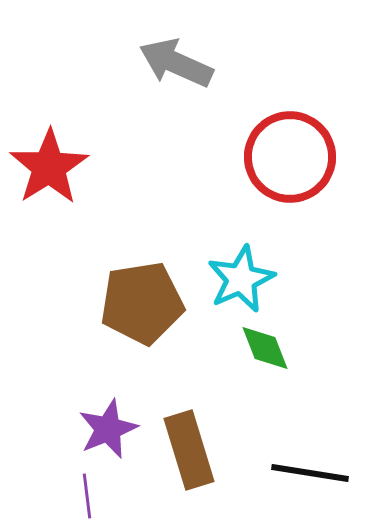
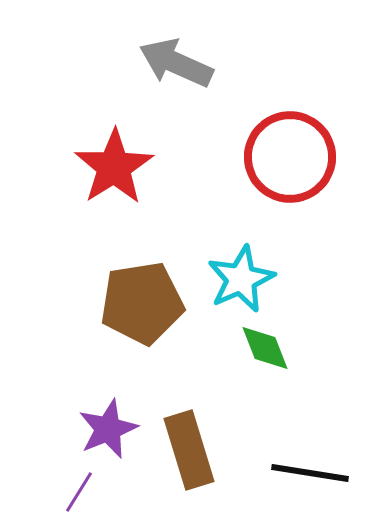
red star: moved 65 px right
purple line: moved 8 px left, 4 px up; rotated 39 degrees clockwise
